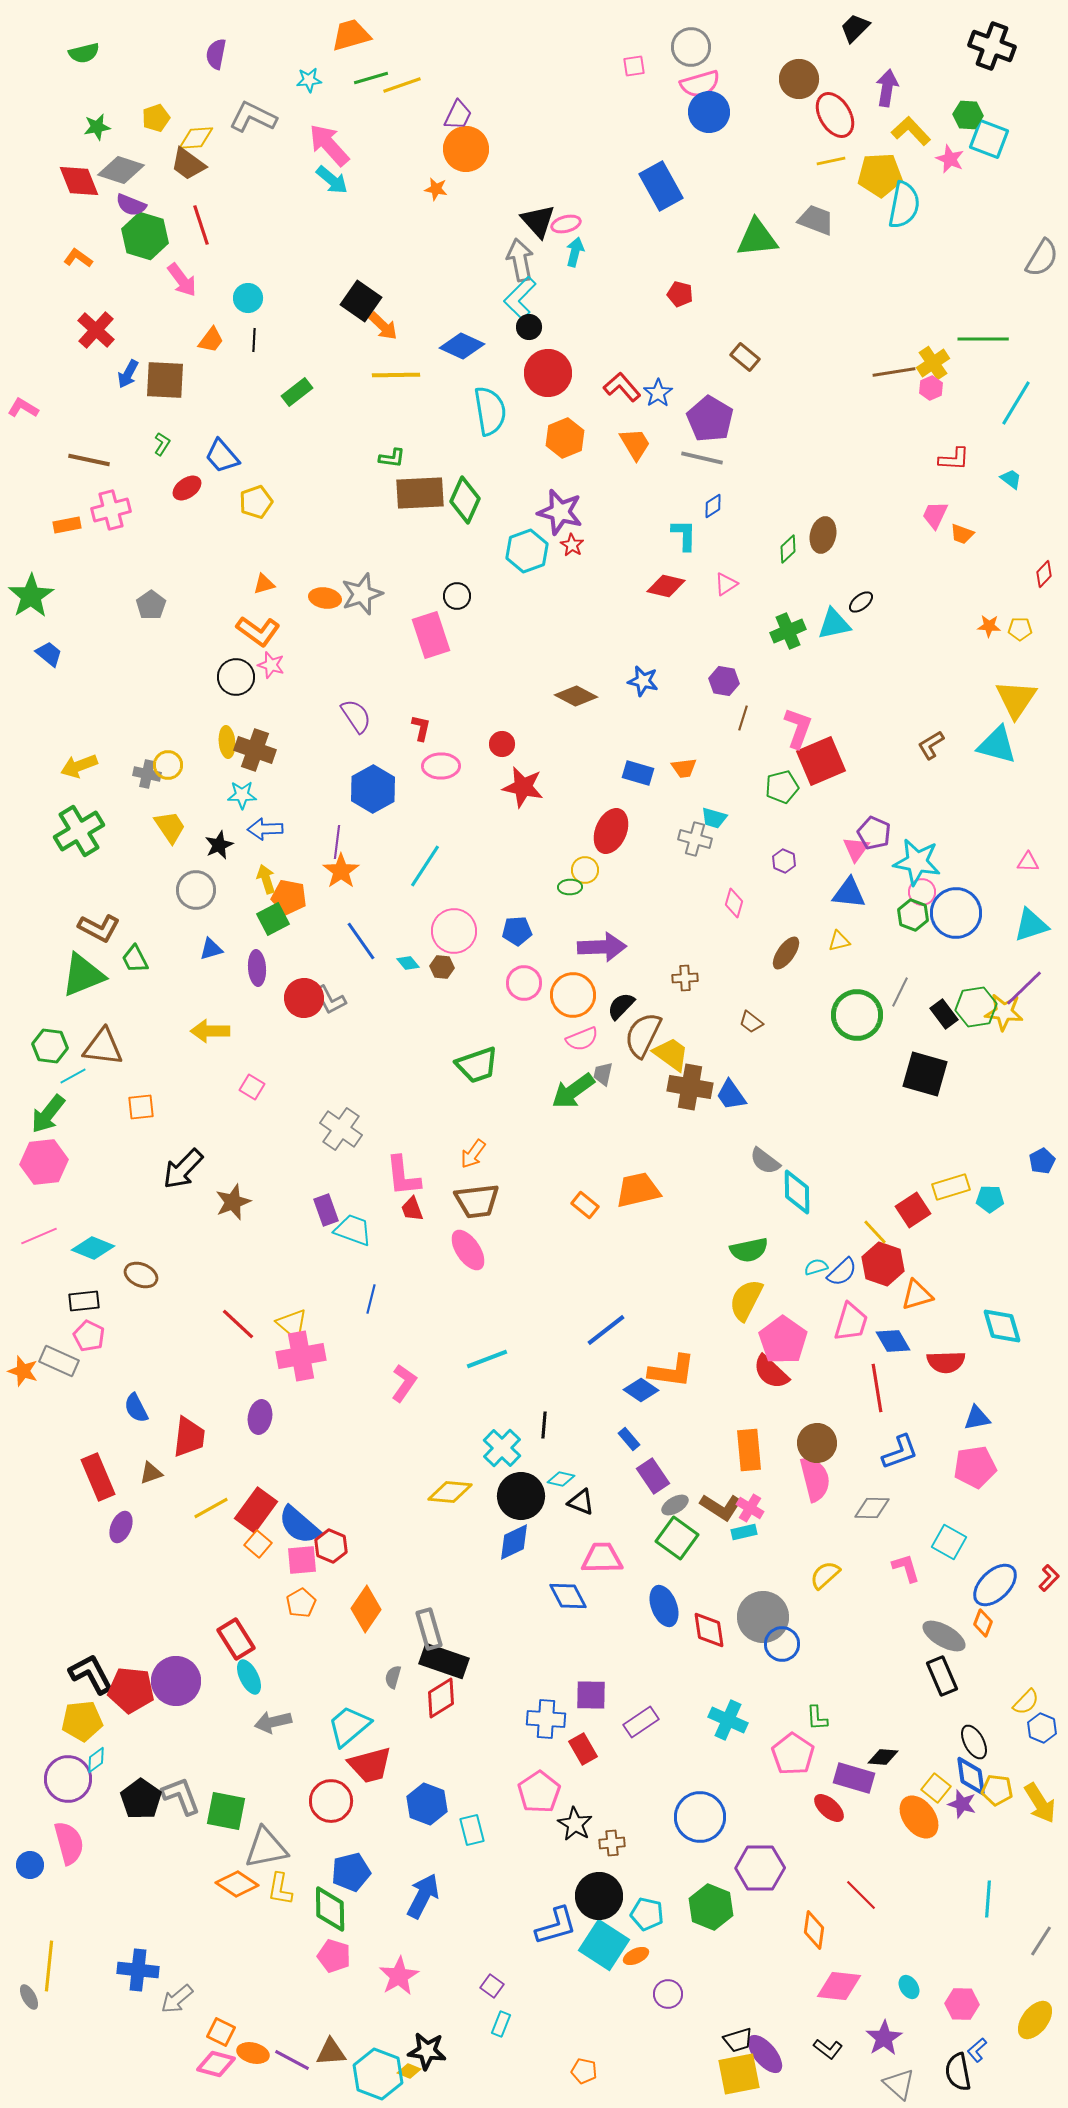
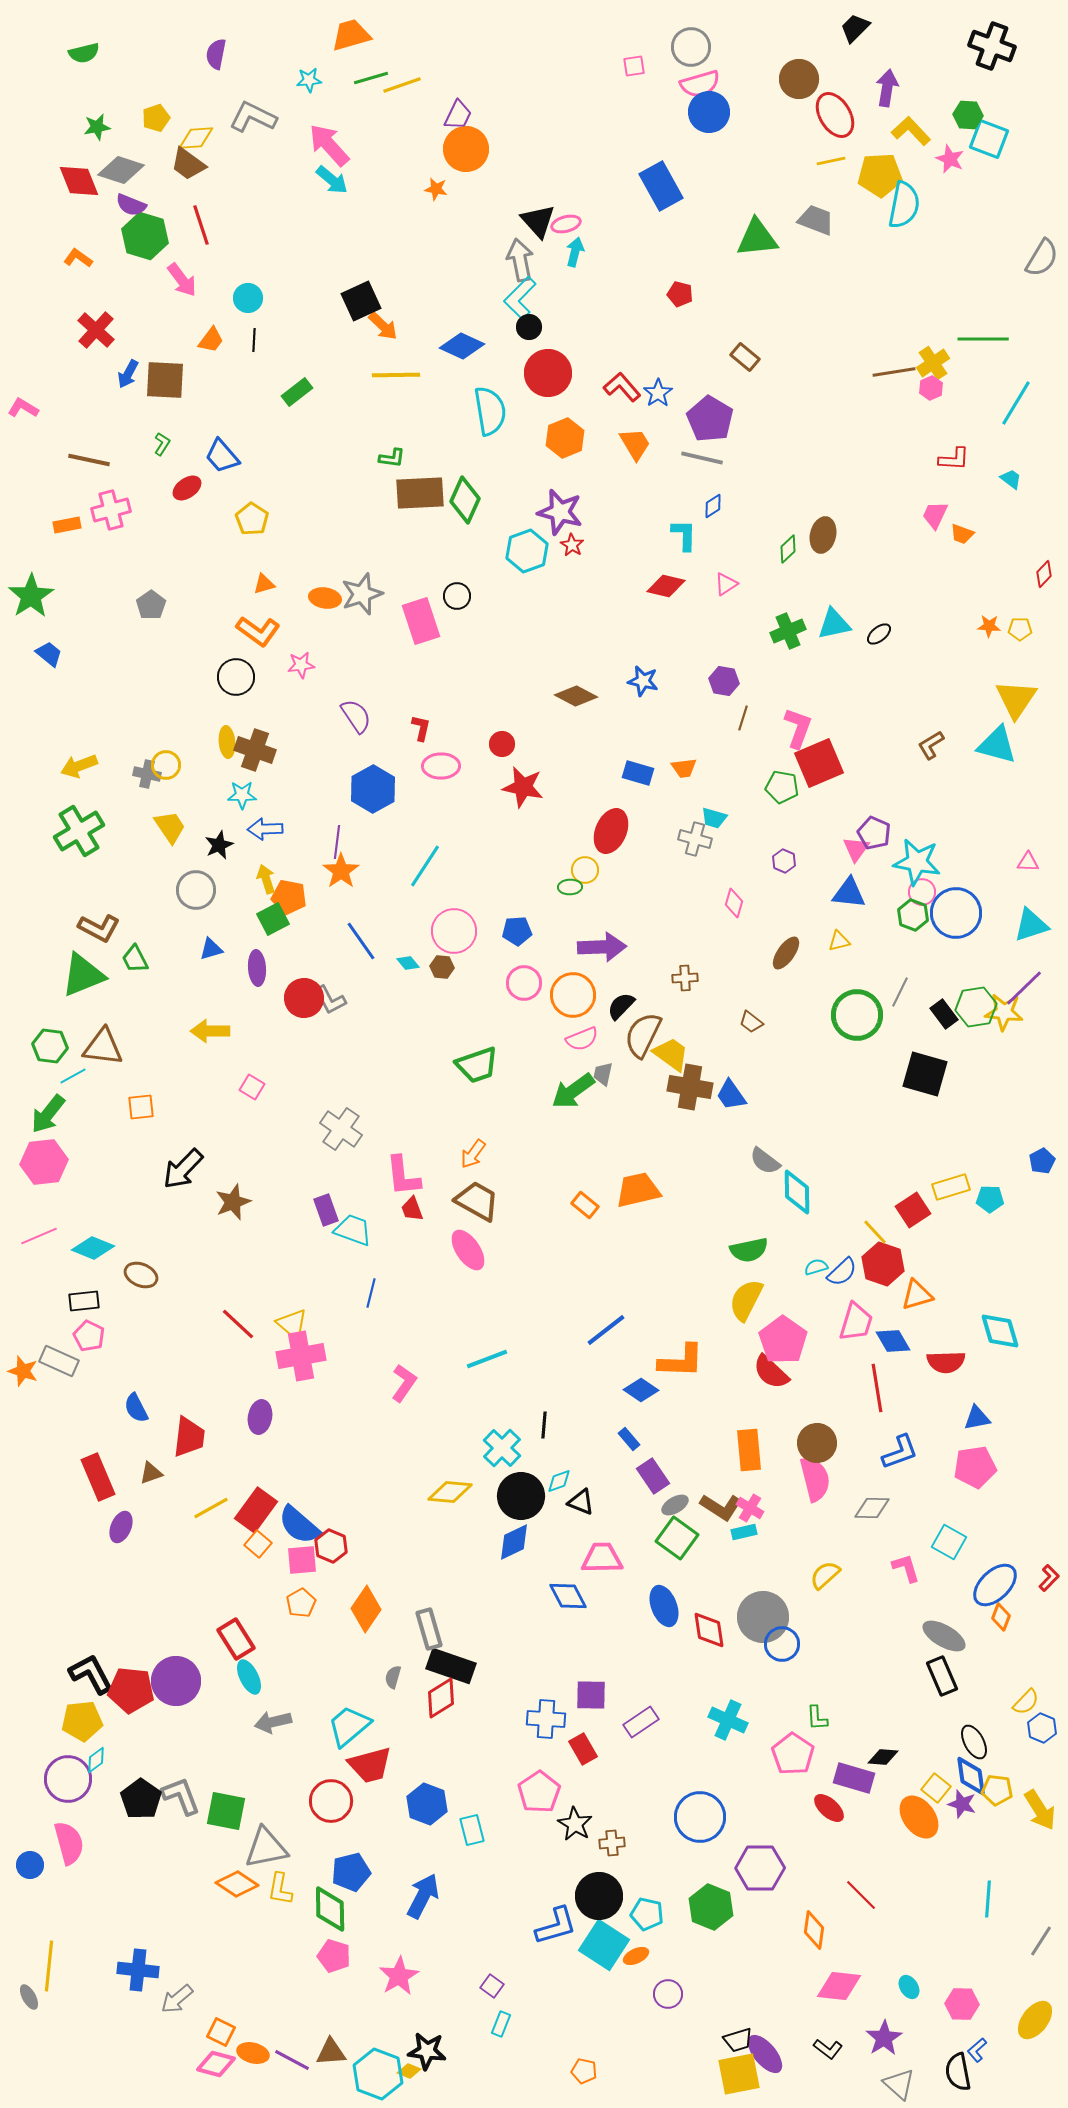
black square at (361, 301): rotated 30 degrees clockwise
yellow pentagon at (256, 502): moved 4 px left, 17 px down; rotated 20 degrees counterclockwise
black ellipse at (861, 602): moved 18 px right, 32 px down
pink rectangle at (431, 635): moved 10 px left, 14 px up
pink star at (271, 665): moved 30 px right; rotated 24 degrees counterclockwise
red square at (821, 761): moved 2 px left, 2 px down
yellow circle at (168, 765): moved 2 px left
green pentagon at (782, 787): rotated 24 degrees clockwise
brown trapezoid at (477, 1201): rotated 144 degrees counterclockwise
blue line at (371, 1299): moved 6 px up
pink trapezoid at (851, 1322): moved 5 px right
cyan diamond at (1002, 1326): moved 2 px left, 5 px down
orange L-shape at (672, 1371): moved 9 px right, 10 px up; rotated 6 degrees counterclockwise
cyan diamond at (561, 1479): moved 2 px left, 2 px down; rotated 32 degrees counterclockwise
orange diamond at (983, 1623): moved 18 px right, 6 px up
black rectangle at (444, 1661): moved 7 px right, 5 px down
yellow arrow at (1040, 1803): moved 7 px down
